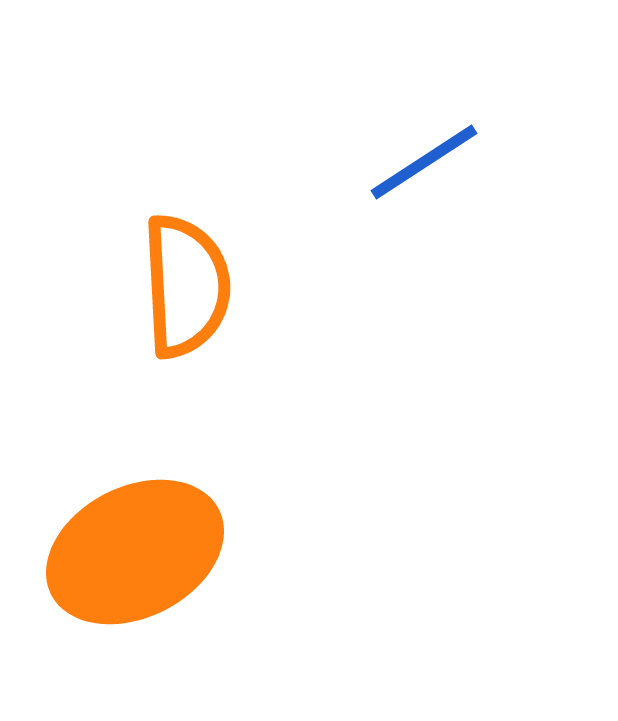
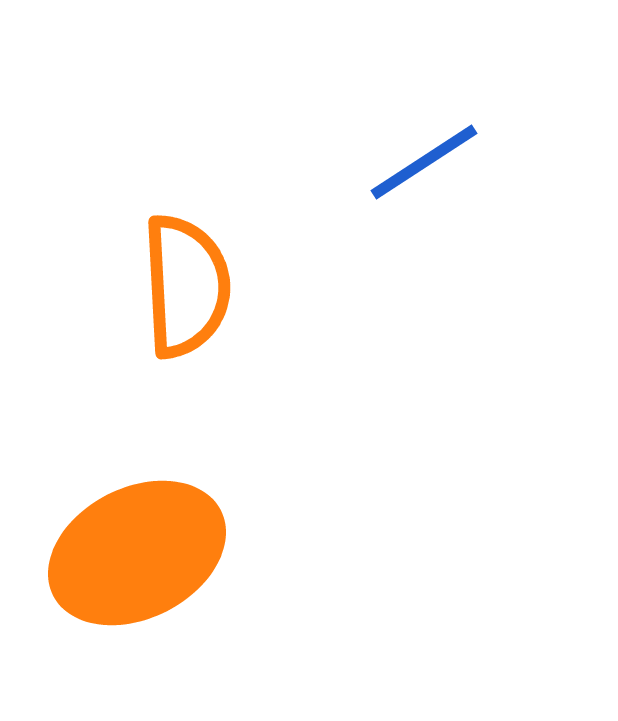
orange ellipse: moved 2 px right, 1 px down
